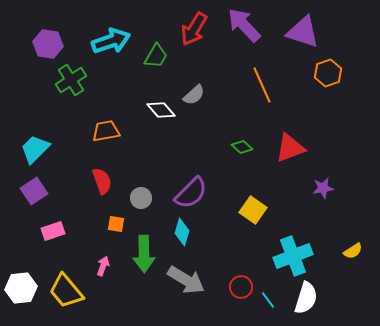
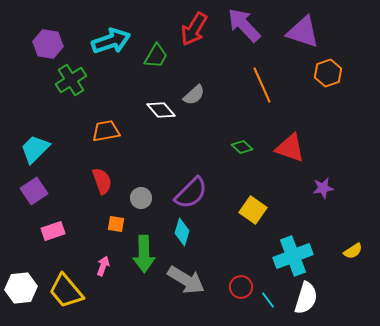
red triangle: rotated 40 degrees clockwise
